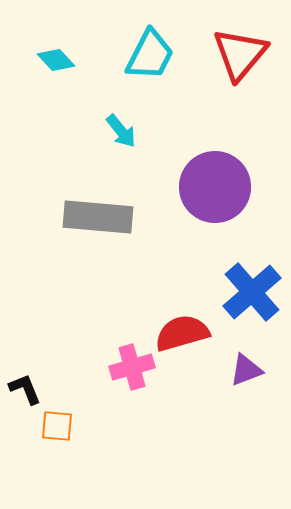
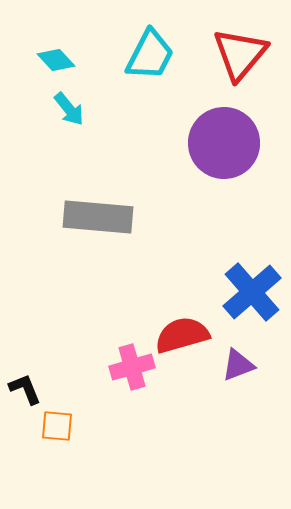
cyan arrow: moved 52 px left, 22 px up
purple circle: moved 9 px right, 44 px up
red semicircle: moved 2 px down
purple triangle: moved 8 px left, 5 px up
